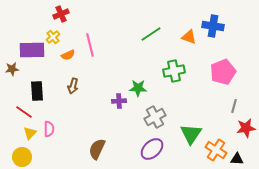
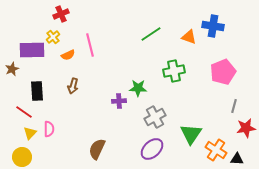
brown star: rotated 16 degrees counterclockwise
